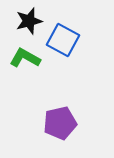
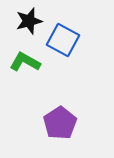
green L-shape: moved 4 px down
purple pentagon: rotated 20 degrees counterclockwise
